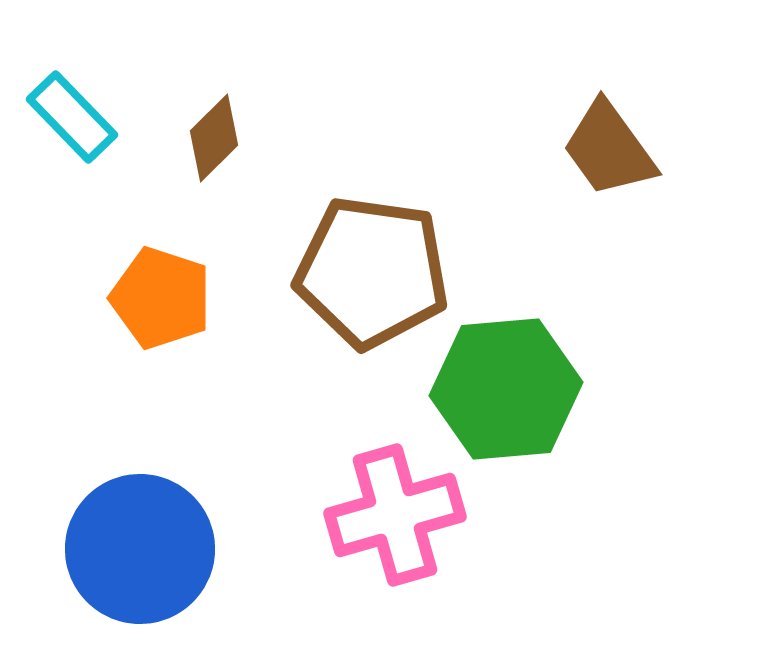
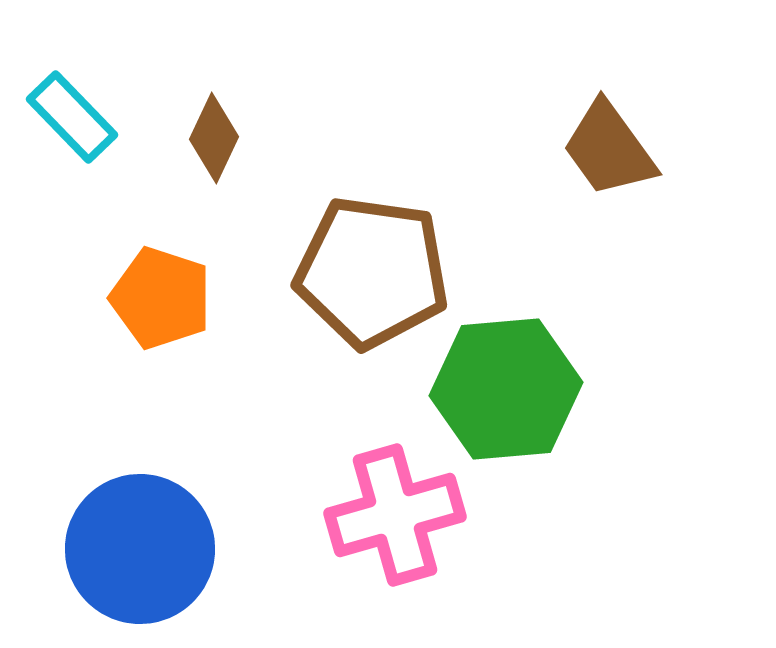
brown diamond: rotated 20 degrees counterclockwise
